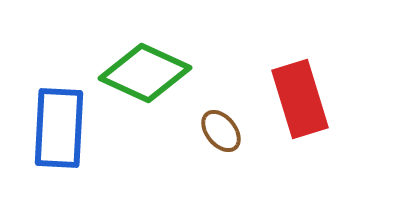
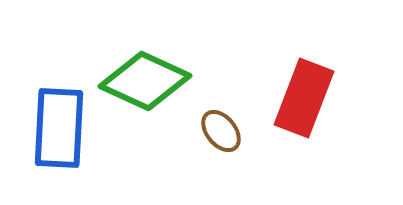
green diamond: moved 8 px down
red rectangle: moved 4 px right, 1 px up; rotated 38 degrees clockwise
